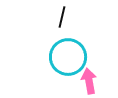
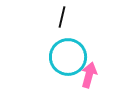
pink arrow: moved 6 px up; rotated 25 degrees clockwise
